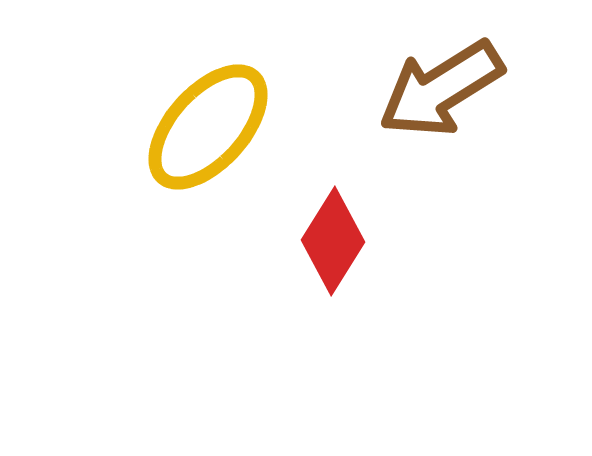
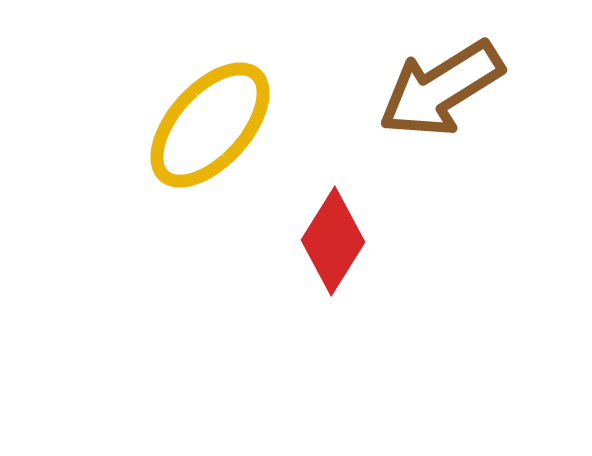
yellow ellipse: moved 2 px right, 2 px up
